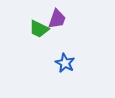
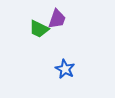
blue star: moved 6 px down
